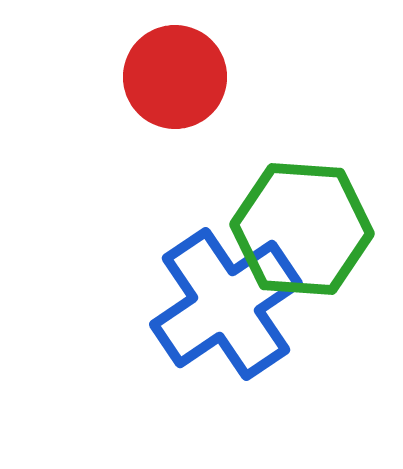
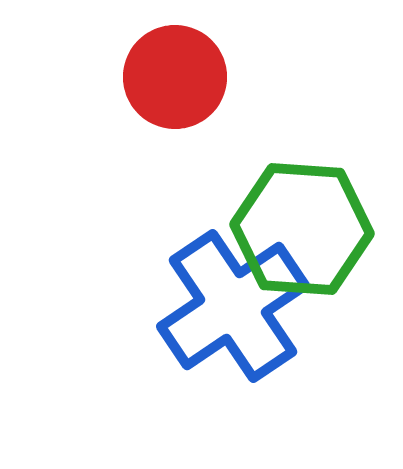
blue cross: moved 7 px right, 2 px down
